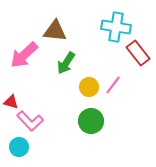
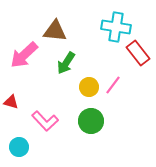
pink L-shape: moved 15 px right
